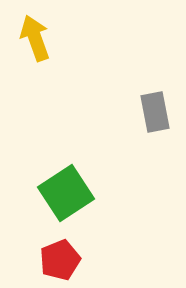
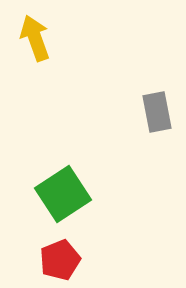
gray rectangle: moved 2 px right
green square: moved 3 px left, 1 px down
